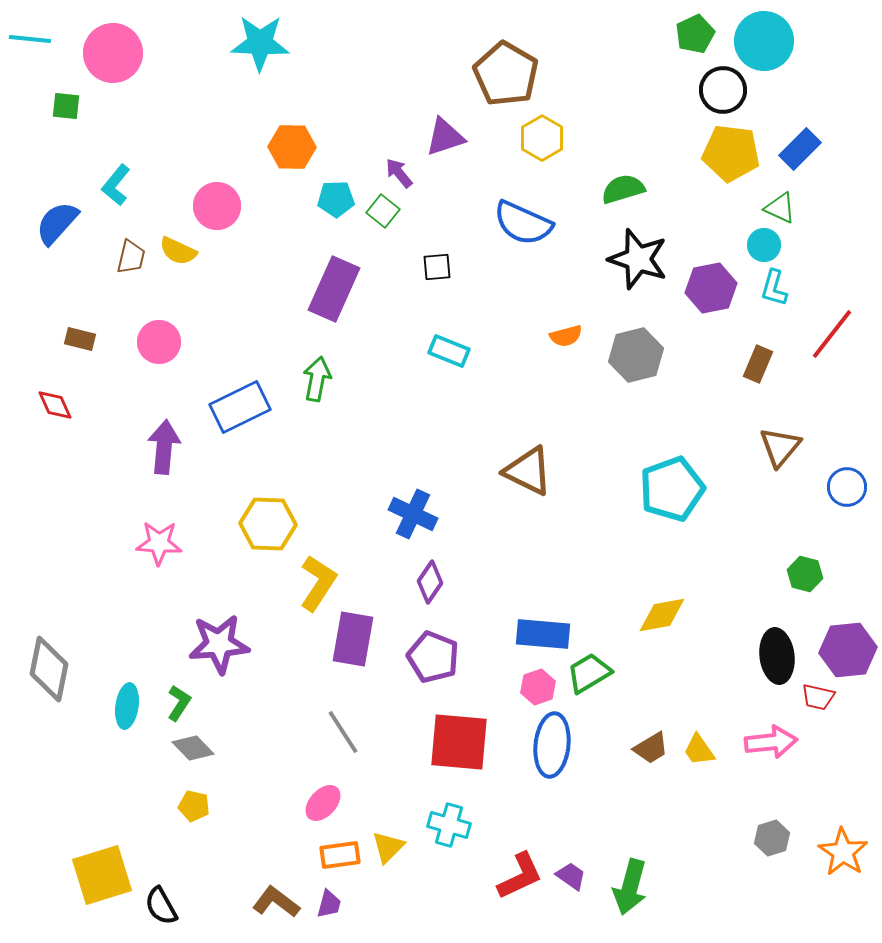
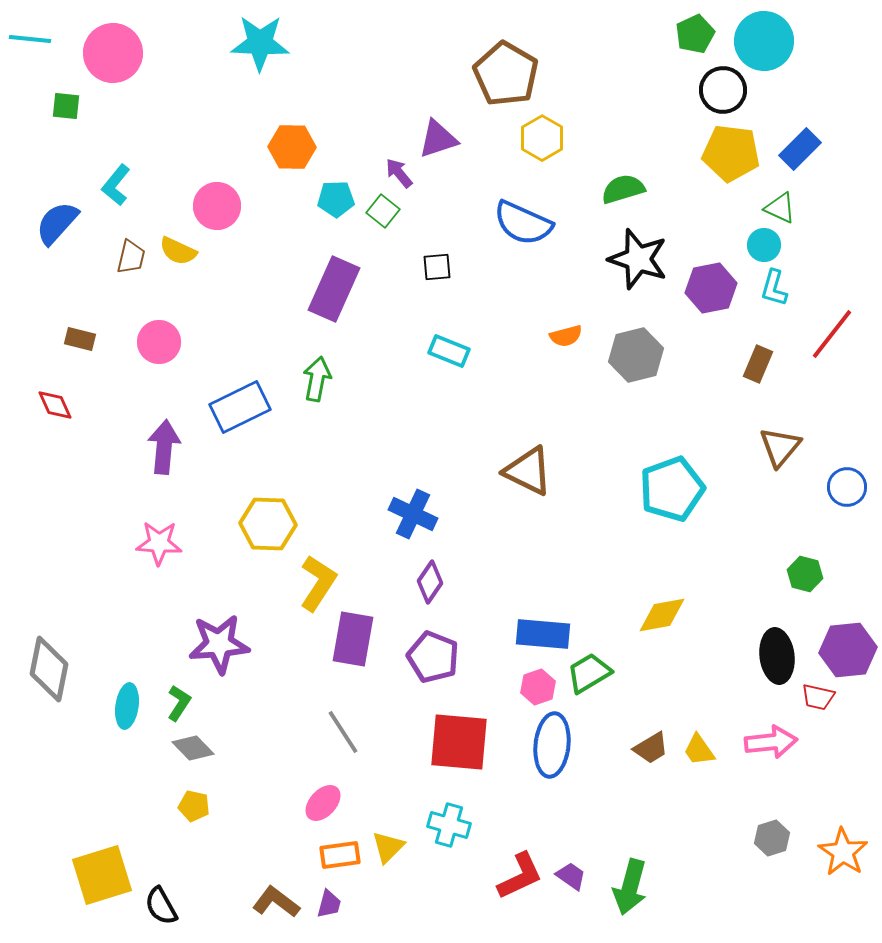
purple triangle at (445, 137): moved 7 px left, 2 px down
